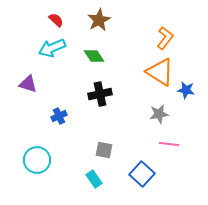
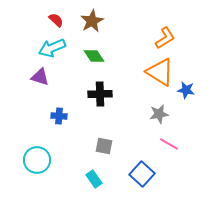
brown star: moved 7 px left, 1 px down
orange L-shape: rotated 20 degrees clockwise
purple triangle: moved 12 px right, 7 px up
black cross: rotated 10 degrees clockwise
blue cross: rotated 28 degrees clockwise
pink line: rotated 24 degrees clockwise
gray square: moved 4 px up
